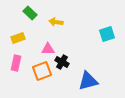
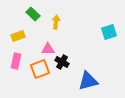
green rectangle: moved 3 px right, 1 px down
yellow arrow: rotated 88 degrees clockwise
cyan square: moved 2 px right, 2 px up
yellow rectangle: moved 2 px up
pink rectangle: moved 2 px up
orange square: moved 2 px left, 2 px up
